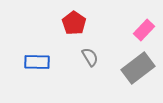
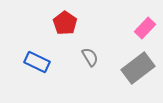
red pentagon: moved 9 px left
pink rectangle: moved 1 px right, 2 px up
blue rectangle: rotated 25 degrees clockwise
